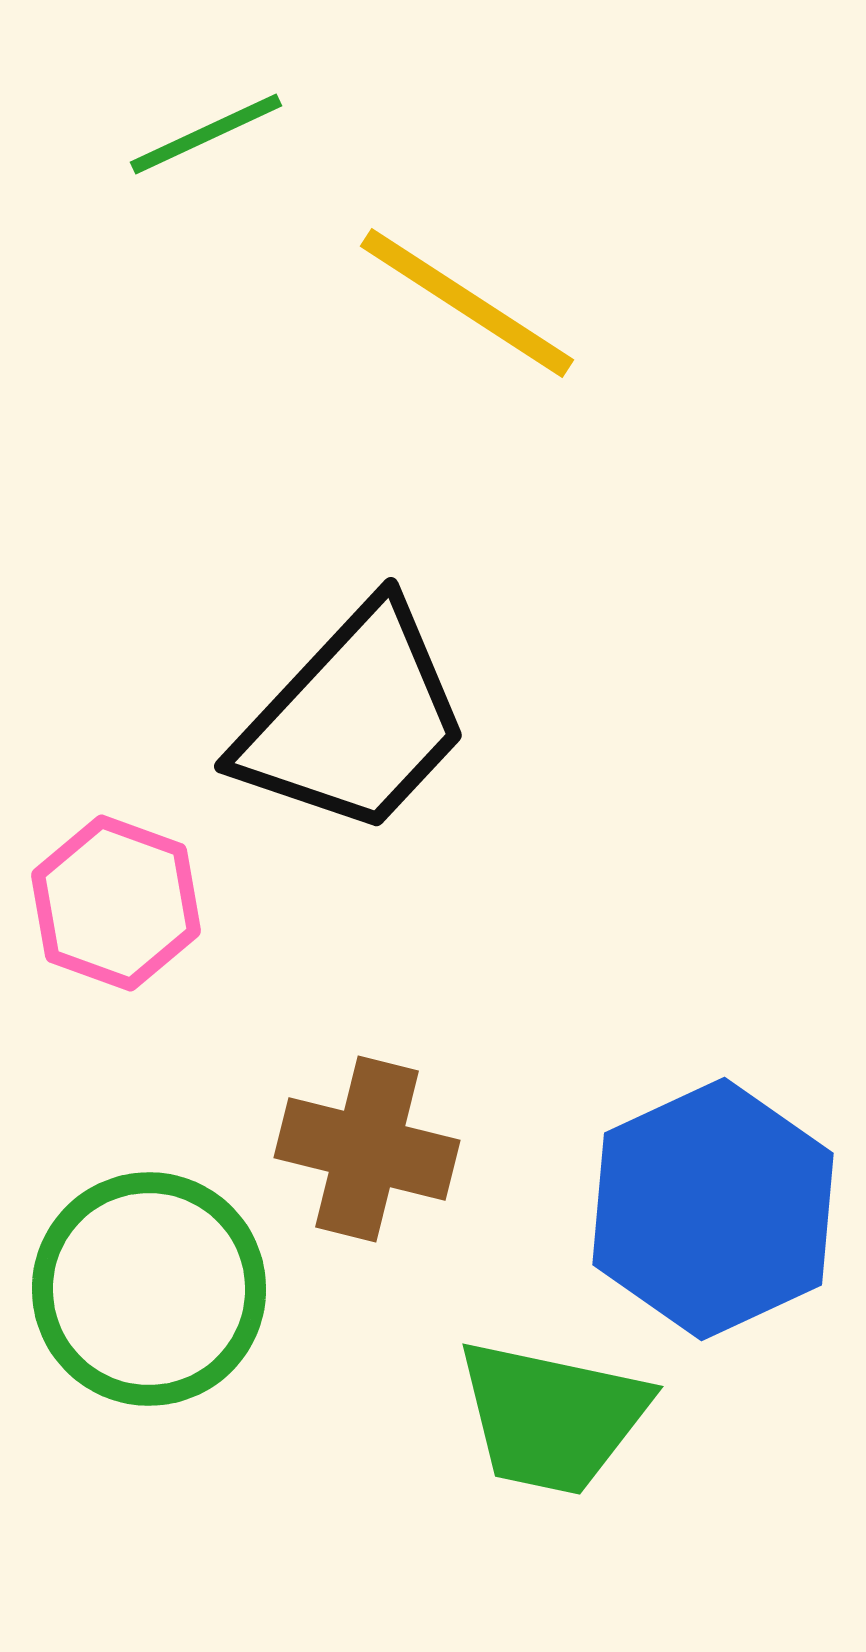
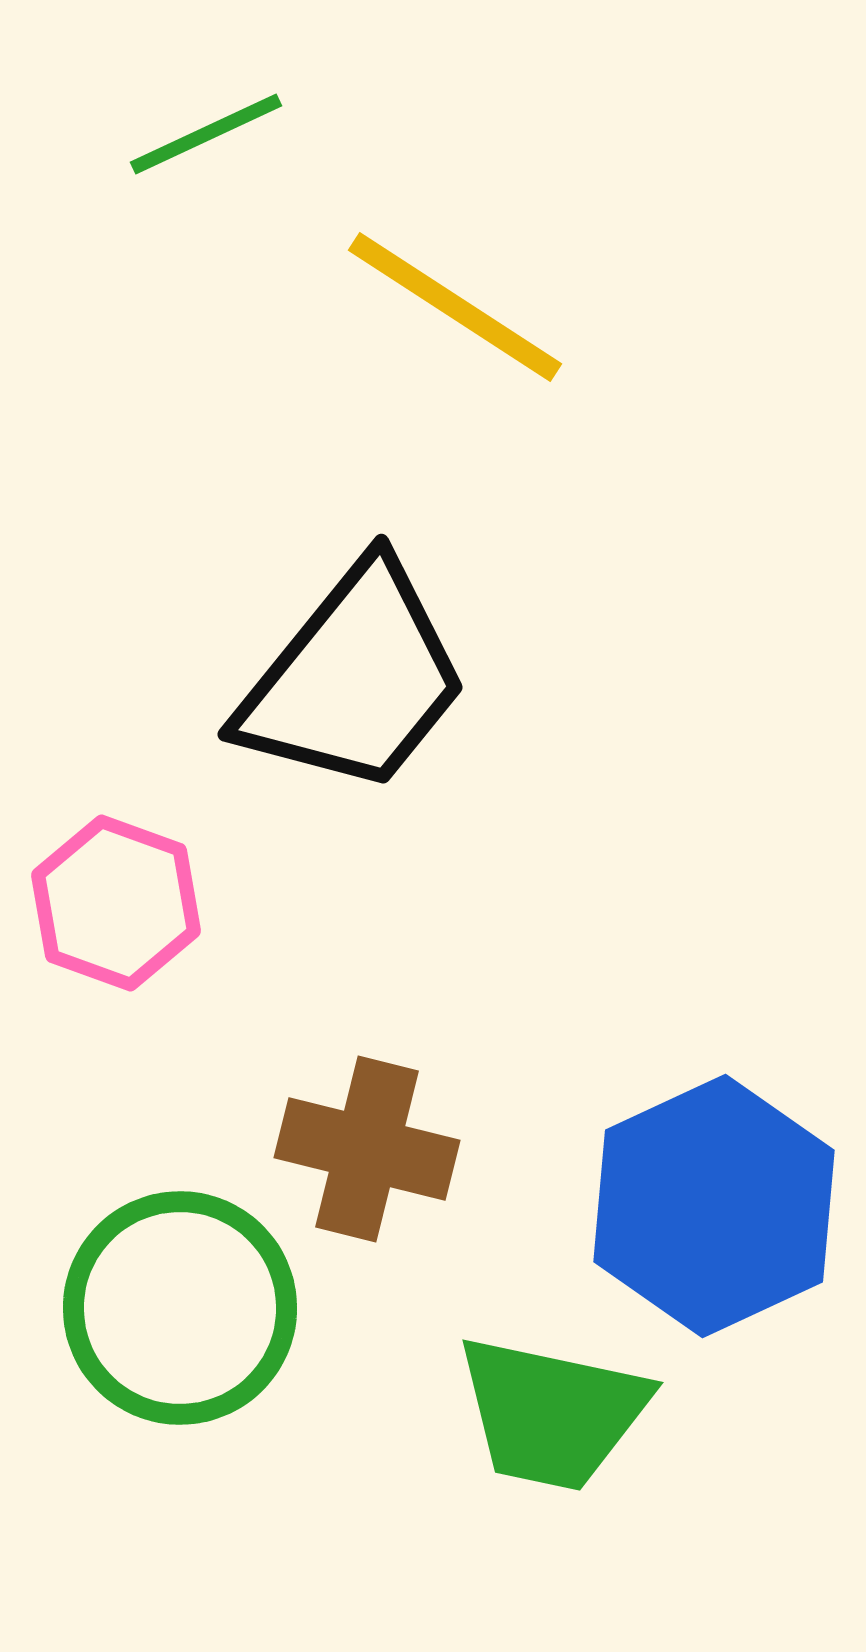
yellow line: moved 12 px left, 4 px down
black trapezoid: moved 41 px up; rotated 4 degrees counterclockwise
blue hexagon: moved 1 px right, 3 px up
green circle: moved 31 px right, 19 px down
green trapezoid: moved 4 px up
